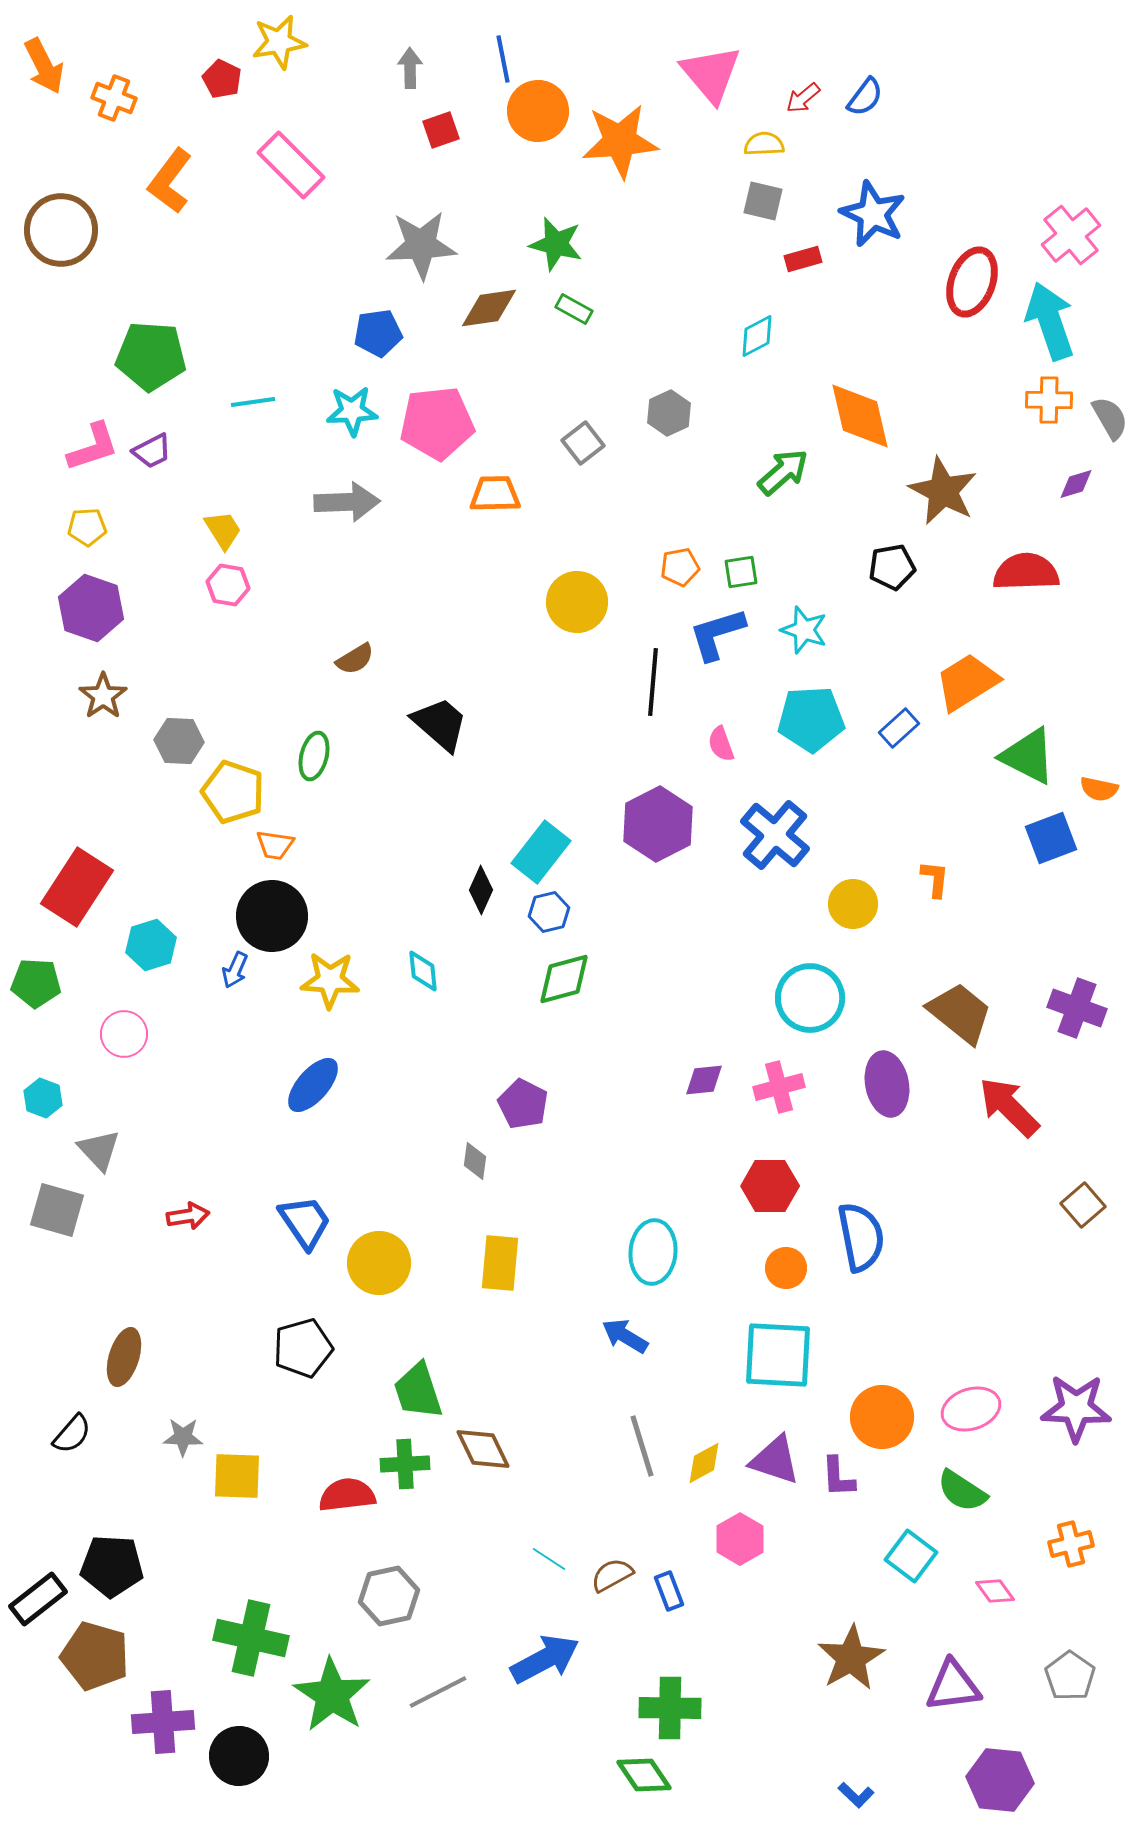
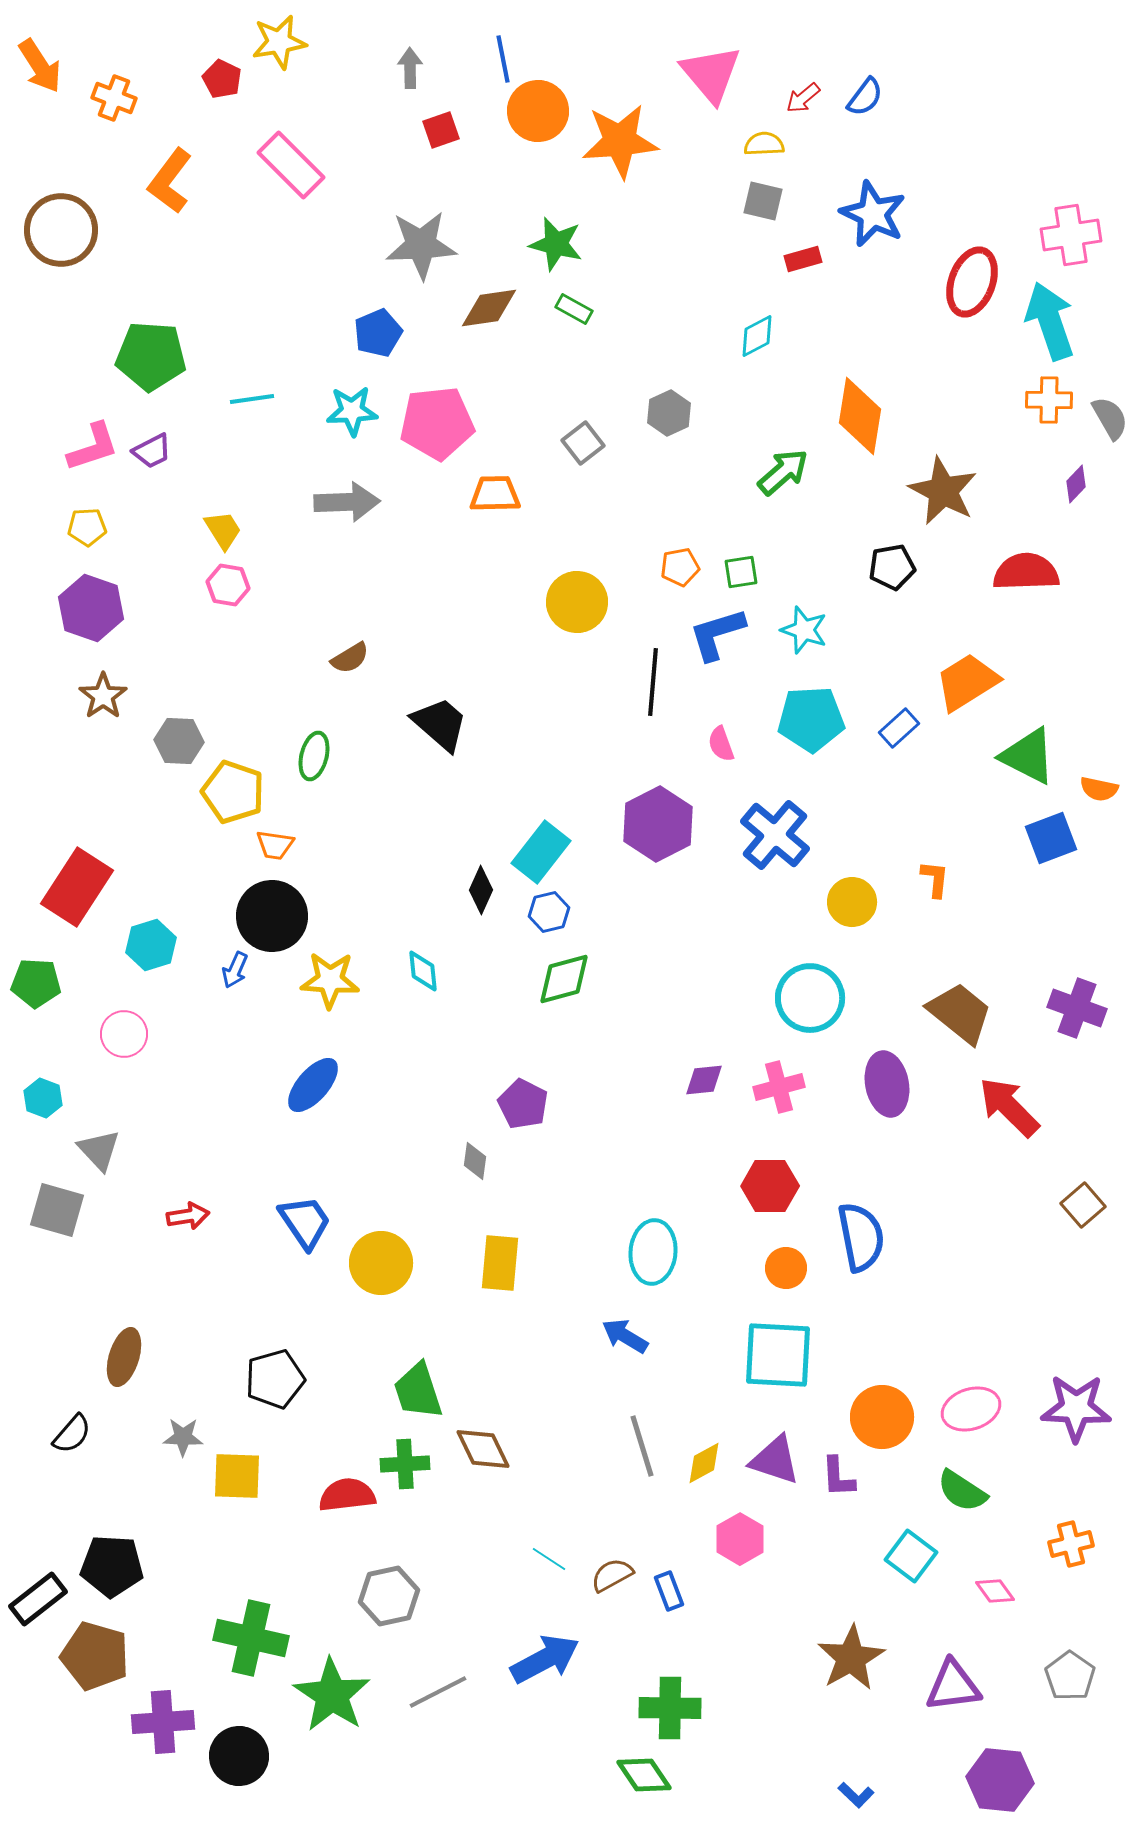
orange arrow at (44, 66): moved 4 px left; rotated 6 degrees counterclockwise
pink cross at (1071, 235): rotated 30 degrees clockwise
blue pentagon at (378, 333): rotated 15 degrees counterclockwise
cyan line at (253, 402): moved 1 px left, 3 px up
orange diamond at (860, 416): rotated 22 degrees clockwise
purple diamond at (1076, 484): rotated 30 degrees counterclockwise
brown semicircle at (355, 659): moved 5 px left, 1 px up
yellow circle at (853, 904): moved 1 px left, 2 px up
yellow circle at (379, 1263): moved 2 px right
black pentagon at (303, 1348): moved 28 px left, 31 px down
